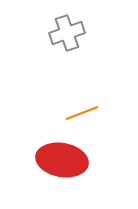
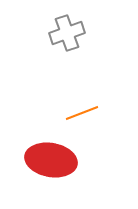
red ellipse: moved 11 px left
